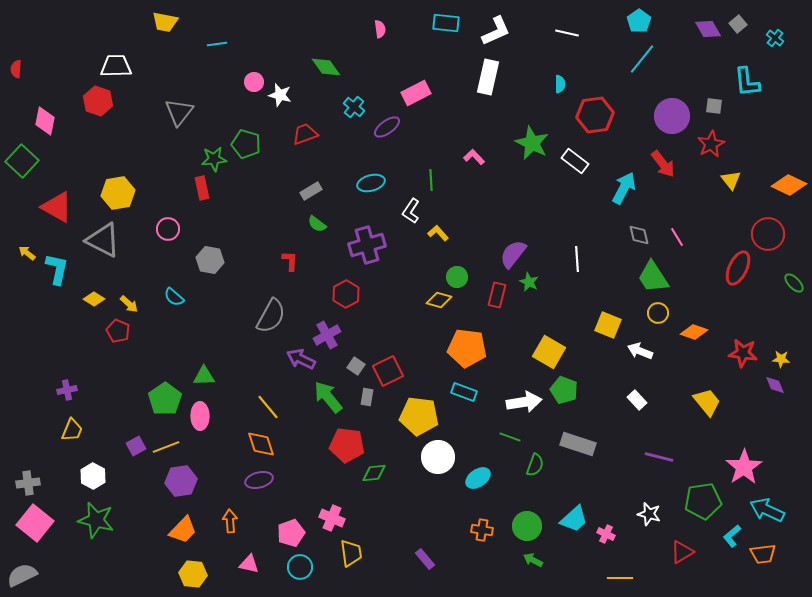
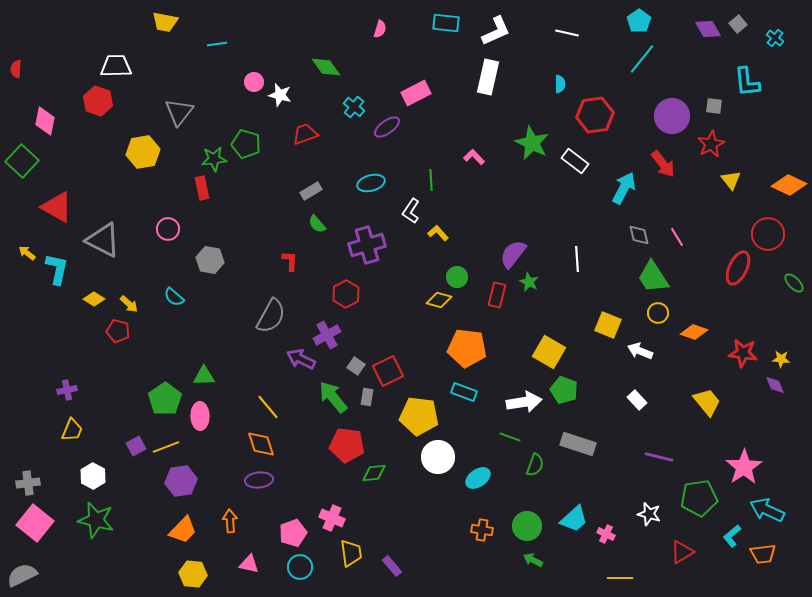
pink semicircle at (380, 29): rotated 24 degrees clockwise
yellow hexagon at (118, 193): moved 25 px right, 41 px up
green semicircle at (317, 224): rotated 12 degrees clockwise
red pentagon at (118, 331): rotated 10 degrees counterclockwise
green arrow at (328, 397): moved 5 px right
purple ellipse at (259, 480): rotated 8 degrees clockwise
green pentagon at (703, 501): moved 4 px left, 3 px up
pink pentagon at (291, 533): moved 2 px right
purple rectangle at (425, 559): moved 33 px left, 7 px down
